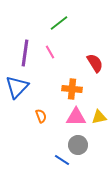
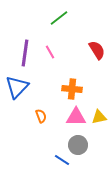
green line: moved 5 px up
red semicircle: moved 2 px right, 13 px up
